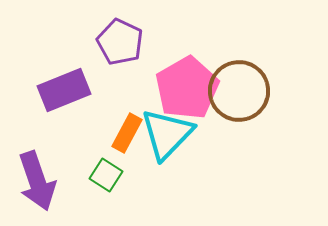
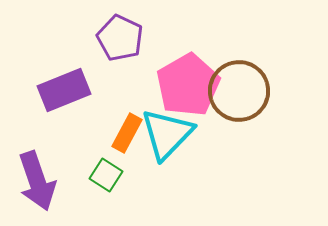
purple pentagon: moved 4 px up
pink pentagon: moved 1 px right, 3 px up
